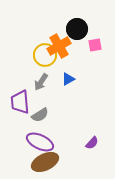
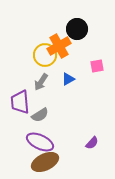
pink square: moved 2 px right, 21 px down
